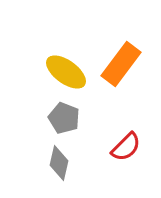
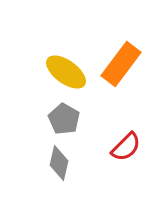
gray pentagon: moved 1 px down; rotated 8 degrees clockwise
